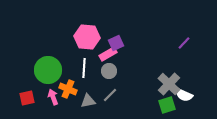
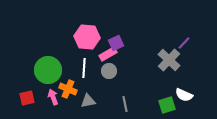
gray cross: moved 24 px up
gray line: moved 15 px right, 9 px down; rotated 56 degrees counterclockwise
